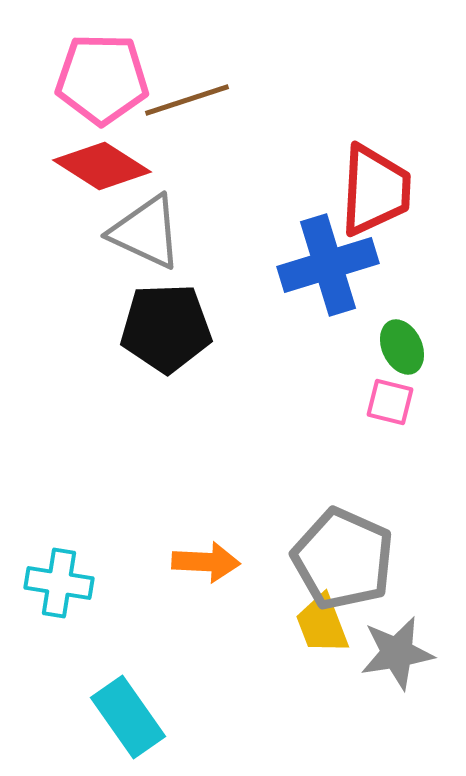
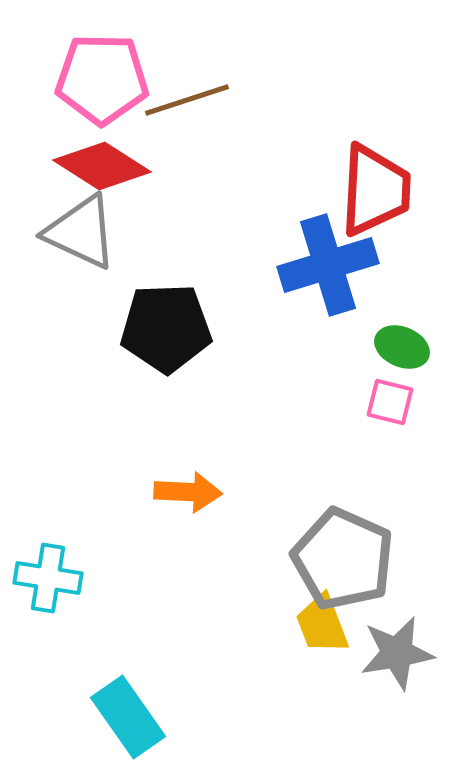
gray triangle: moved 65 px left
green ellipse: rotated 42 degrees counterclockwise
orange arrow: moved 18 px left, 70 px up
cyan cross: moved 11 px left, 5 px up
